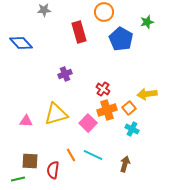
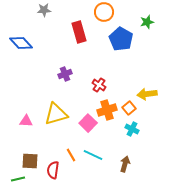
red cross: moved 4 px left, 4 px up
